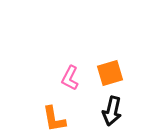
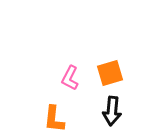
black arrow: rotated 8 degrees counterclockwise
orange L-shape: rotated 16 degrees clockwise
